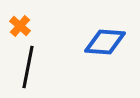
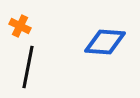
orange cross: rotated 15 degrees counterclockwise
